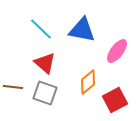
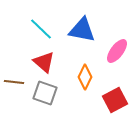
red triangle: moved 1 px left, 1 px up
orange diamond: moved 3 px left, 5 px up; rotated 25 degrees counterclockwise
brown line: moved 1 px right, 5 px up
